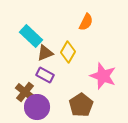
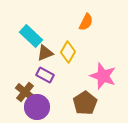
brown pentagon: moved 4 px right, 2 px up
